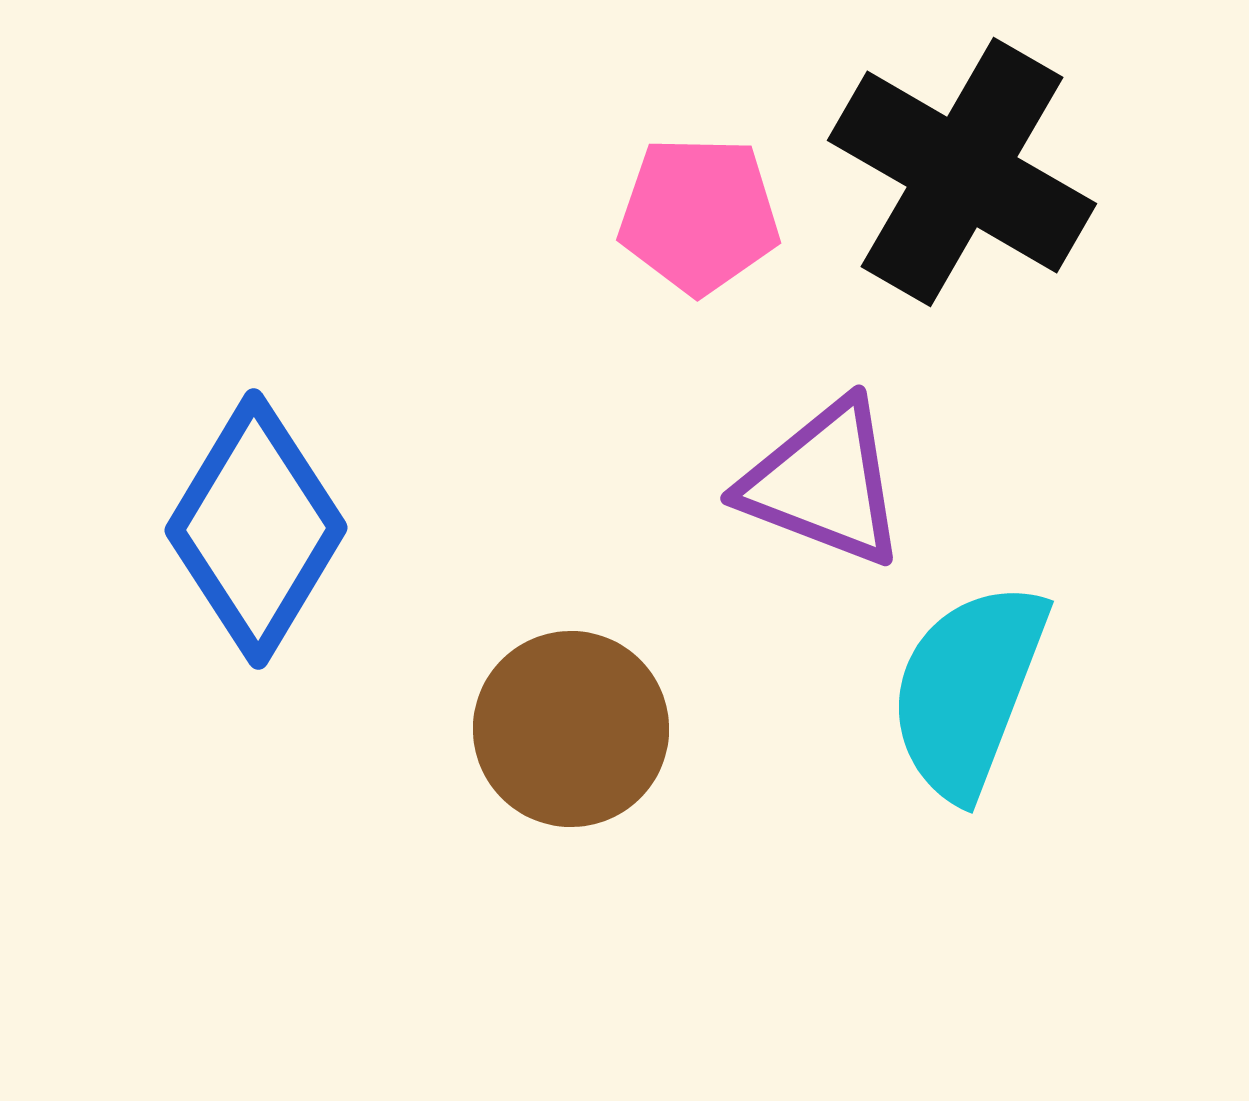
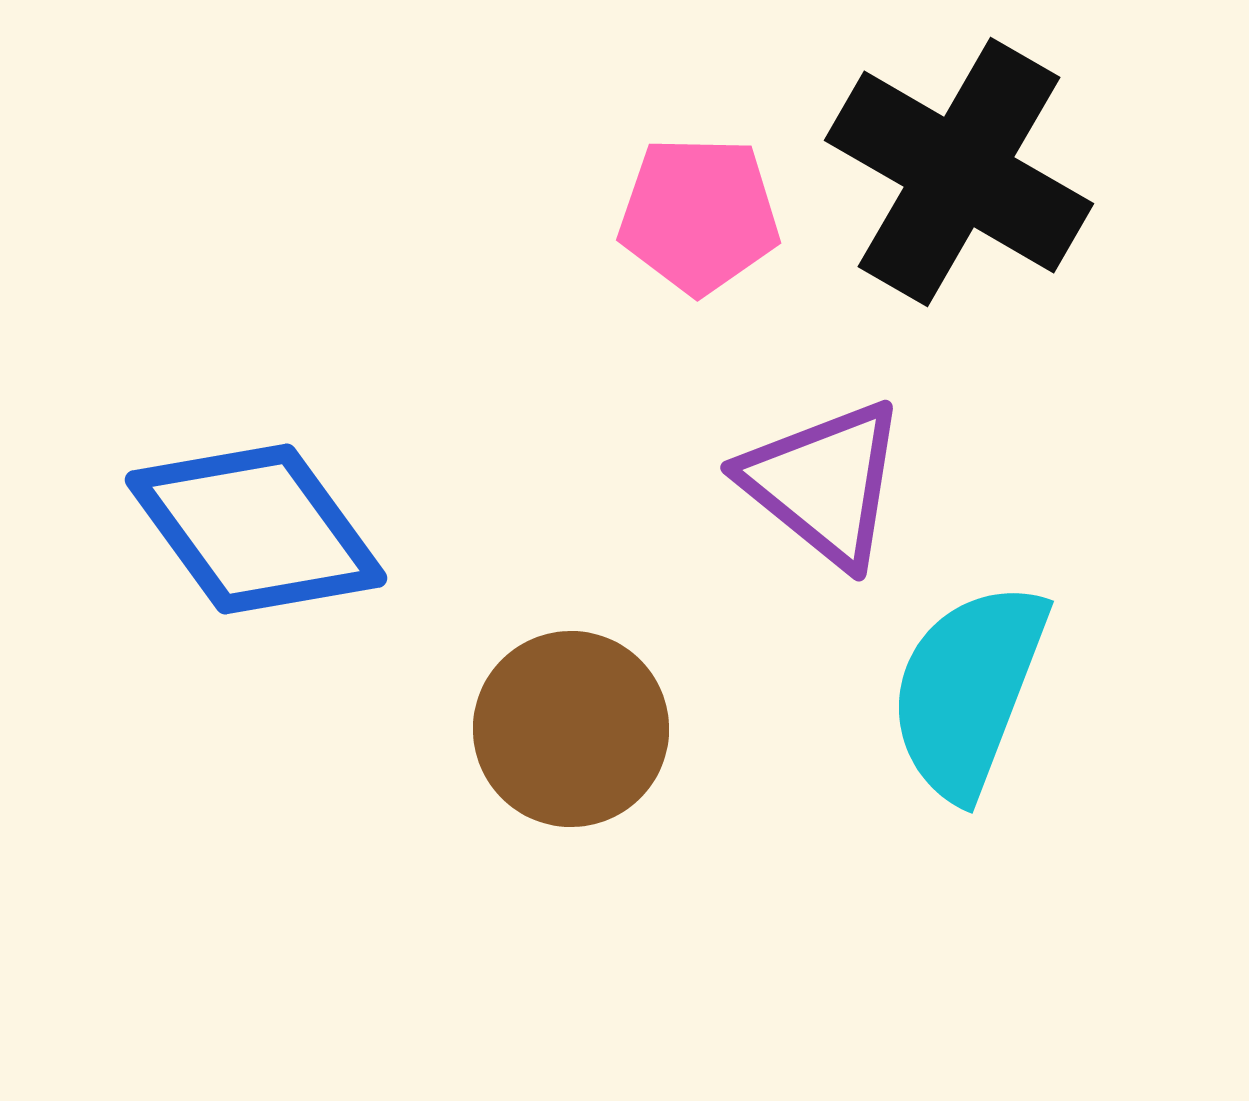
black cross: moved 3 px left
purple triangle: rotated 18 degrees clockwise
blue diamond: rotated 67 degrees counterclockwise
